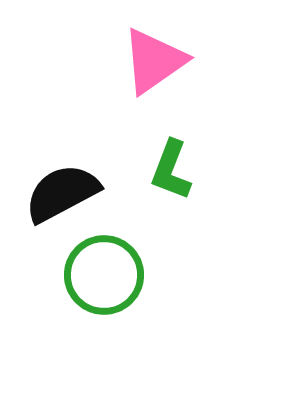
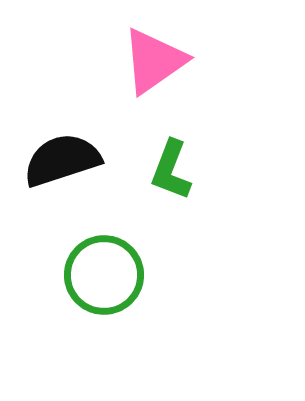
black semicircle: moved 33 px up; rotated 10 degrees clockwise
